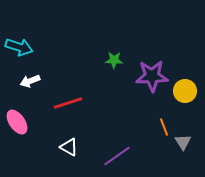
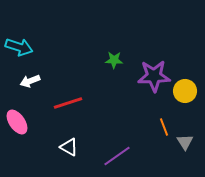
purple star: moved 2 px right
gray triangle: moved 2 px right
